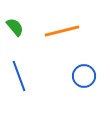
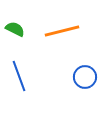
green semicircle: moved 2 px down; rotated 24 degrees counterclockwise
blue circle: moved 1 px right, 1 px down
